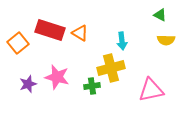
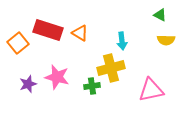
red rectangle: moved 2 px left
